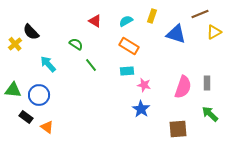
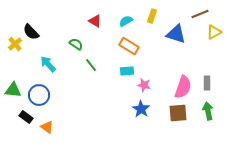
green arrow: moved 2 px left, 3 px up; rotated 36 degrees clockwise
brown square: moved 16 px up
